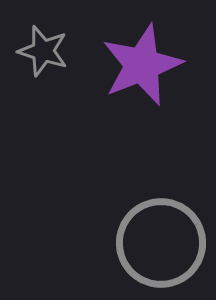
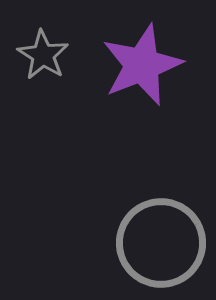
gray star: moved 4 px down; rotated 15 degrees clockwise
